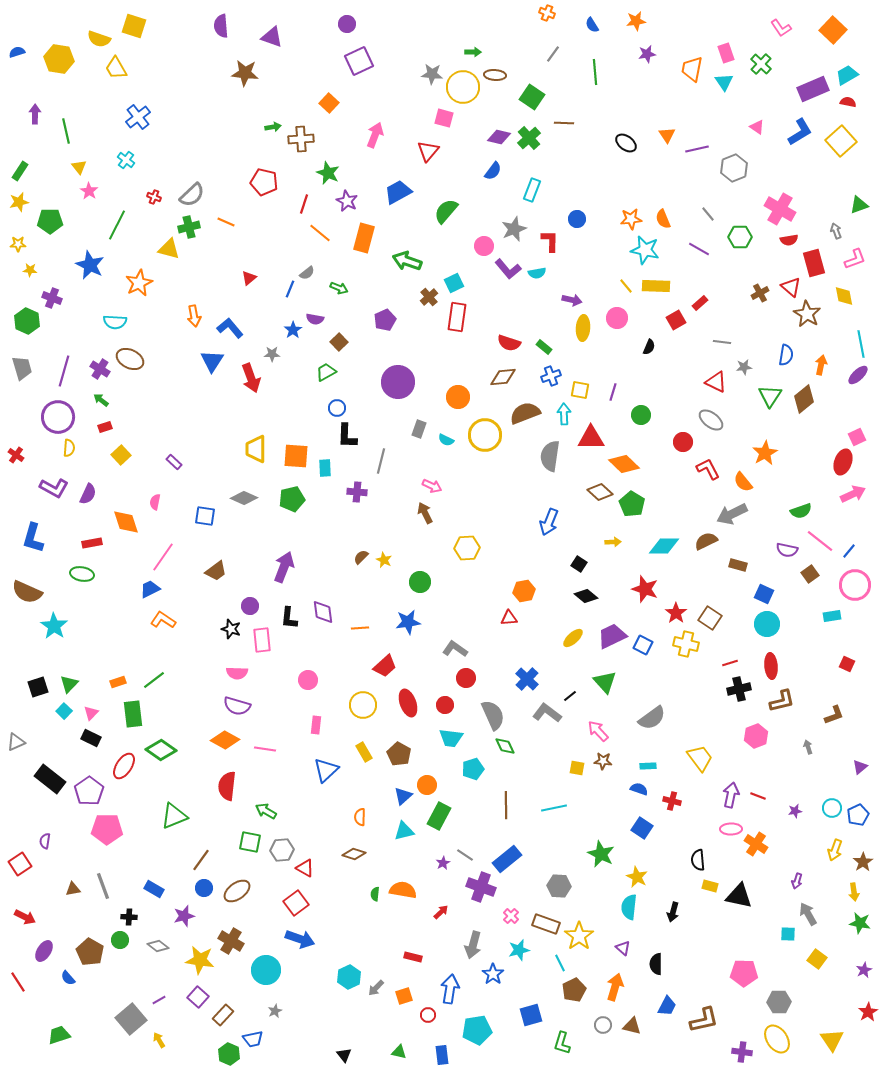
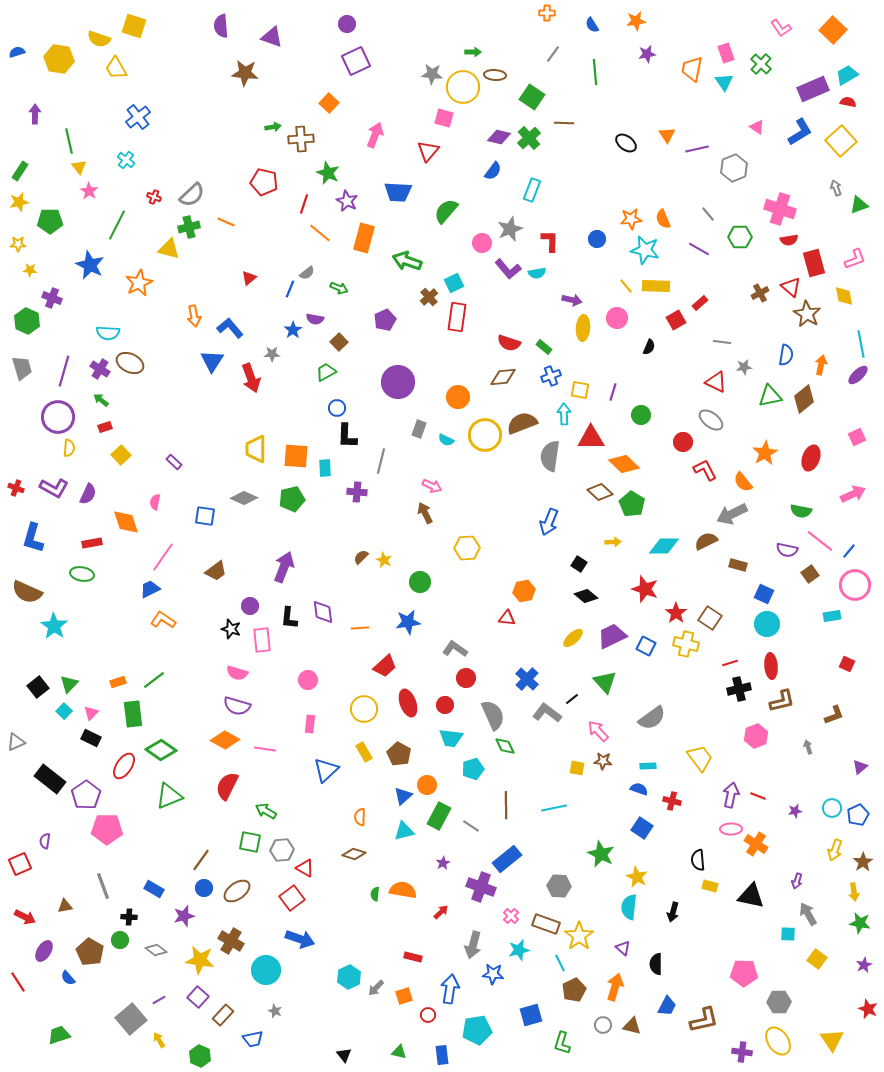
orange cross at (547, 13): rotated 21 degrees counterclockwise
purple square at (359, 61): moved 3 px left
green line at (66, 131): moved 3 px right, 10 px down
blue trapezoid at (398, 192): rotated 148 degrees counterclockwise
pink cross at (780, 209): rotated 12 degrees counterclockwise
blue circle at (577, 219): moved 20 px right, 20 px down
gray star at (514, 229): moved 4 px left
gray arrow at (836, 231): moved 43 px up
pink circle at (484, 246): moved 2 px left, 3 px up
cyan semicircle at (115, 322): moved 7 px left, 11 px down
brown ellipse at (130, 359): moved 4 px down
green triangle at (770, 396): rotated 45 degrees clockwise
brown semicircle at (525, 413): moved 3 px left, 10 px down
red cross at (16, 455): moved 33 px down; rotated 14 degrees counterclockwise
red ellipse at (843, 462): moved 32 px left, 4 px up
red L-shape at (708, 469): moved 3 px left, 1 px down
green semicircle at (801, 511): rotated 30 degrees clockwise
red triangle at (509, 618): moved 2 px left; rotated 12 degrees clockwise
blue square at (643, 645): moved 3 px right, 1 px down
pink semicircle at (237, 673): rotated 15 degrees clockwise
black square at (38, 687): rotated 20 degrees counterclockwise
black line at (570, 696): moved 2 px right, 3 px down
yellow circle at (363, 705): moved 1 px right, 4 px down
pink rectangle at (316, 725): moved 6 px left, 1 px up
red semicircle at (227, 786): rotated 20 degrees clockwise
purple pentagon at (89, 791): moved 3 px left, 4 px down
green triangle at (174, 816): moved 5 px left, 20 px up
gray line at (465, 855): moved 6 px right, 29 px up
red square at (20, 864): rotated 10 degrees clockwise
brown triangle at (73, 889): moved 8 px left, 17 px down
black triangle at (739, 896): moved 12 px right
red square at (296, 903): moved 4 px left, 5 px up
gray diamond at (158, 946): moved 2 px left, 4 px down
purple star at (864, 970): moved 5 px up
blue star at (493, 974): rotated 30 degrees counterclockwise
gray star at (275, 1011): rotated 24 degrees counterclockwise
red star at (868, 1012): moved 3 px up; rotated 18 degrees counterclockwise
yellow ellipse at (777, 1039): moved 1 px right, 2 px down
green hexagon at (229, 1054): moved 29 px left, 2 px down
